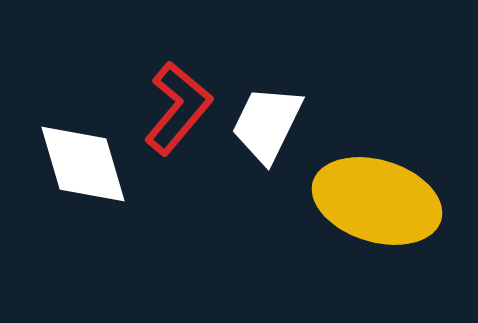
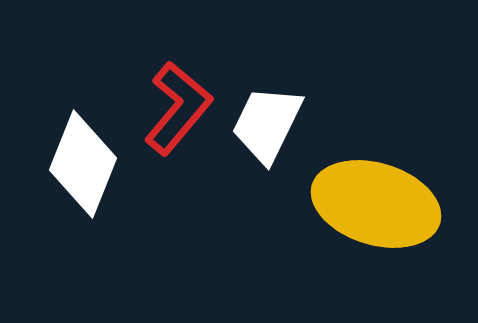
white diamond: rotated 38 degrees clockwise
yellow ellipse: moved 1 px left, 3 px down
